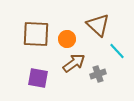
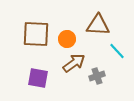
brown triangle: rotated 40 degrees counterclockwise
gray cross: moved 1 px left, 2 px down
